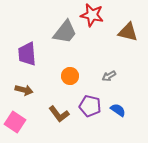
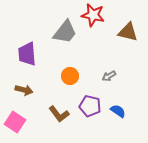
red star: moved 1 px right
blue semicircle: moved 1 px down
